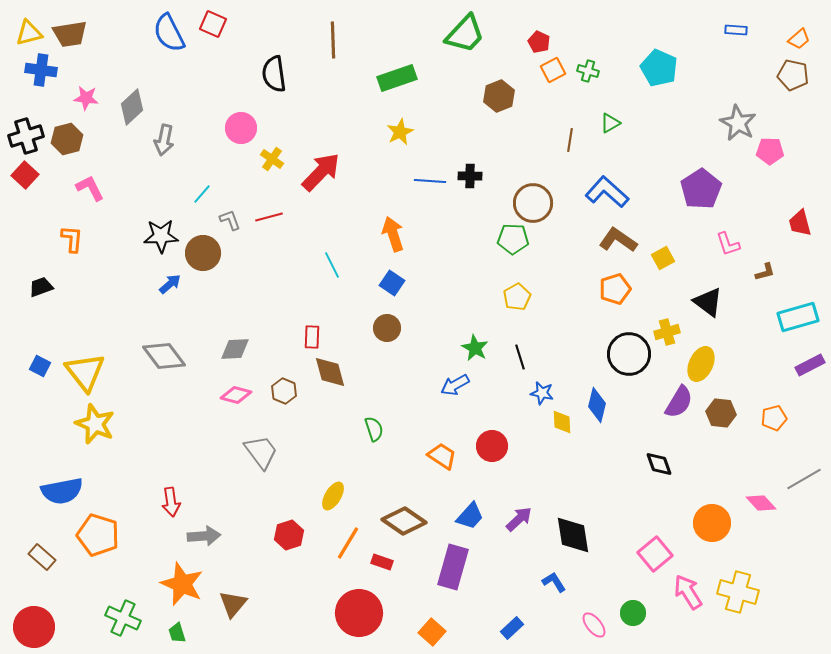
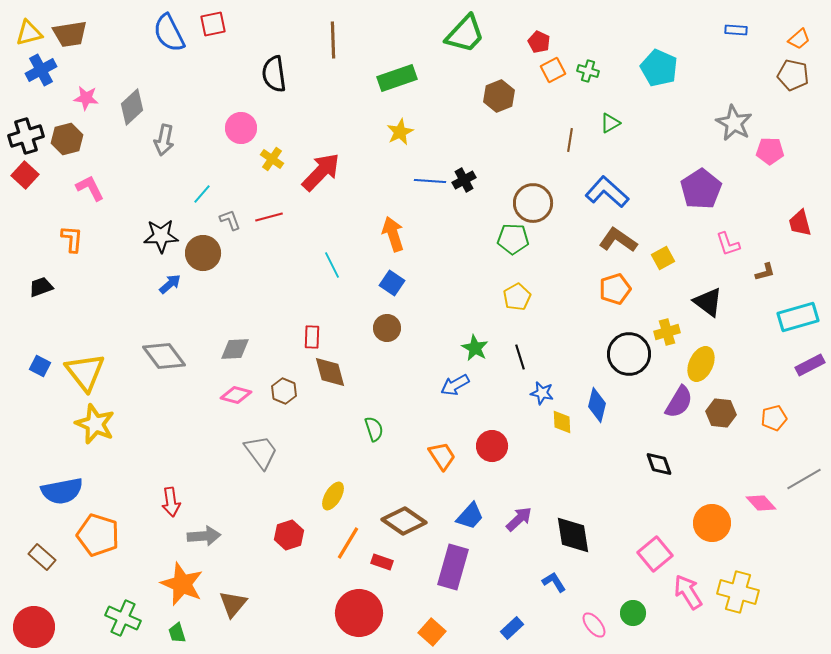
red square at (213, 24): rotated 36 degrees counterclockwise
blue cross at (41, 70): rotated 36 degrees counterclockwise
gray star at (738, 123): moved 4 px left
black cross at (470, 176): moved 6 px left, 4 px down; rotated 30 degrees counterclockwise
orange trapezoid at (442, 456): rotated 24 degrees clockwise
